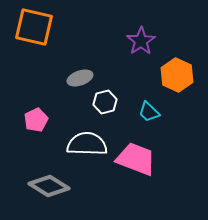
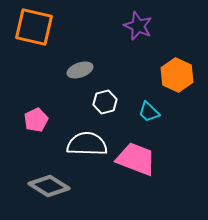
purple star: moved 3 px left, 15 px up; rotated 16 degrees counterclockwise
gray ellipse: moved 8 px up
